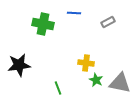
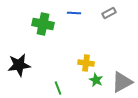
gray rectangle: moved 1 px right, 9 px up
gray triangle: moved 2 px right, 1 px up; rotated 40 degrees counterclockwise
